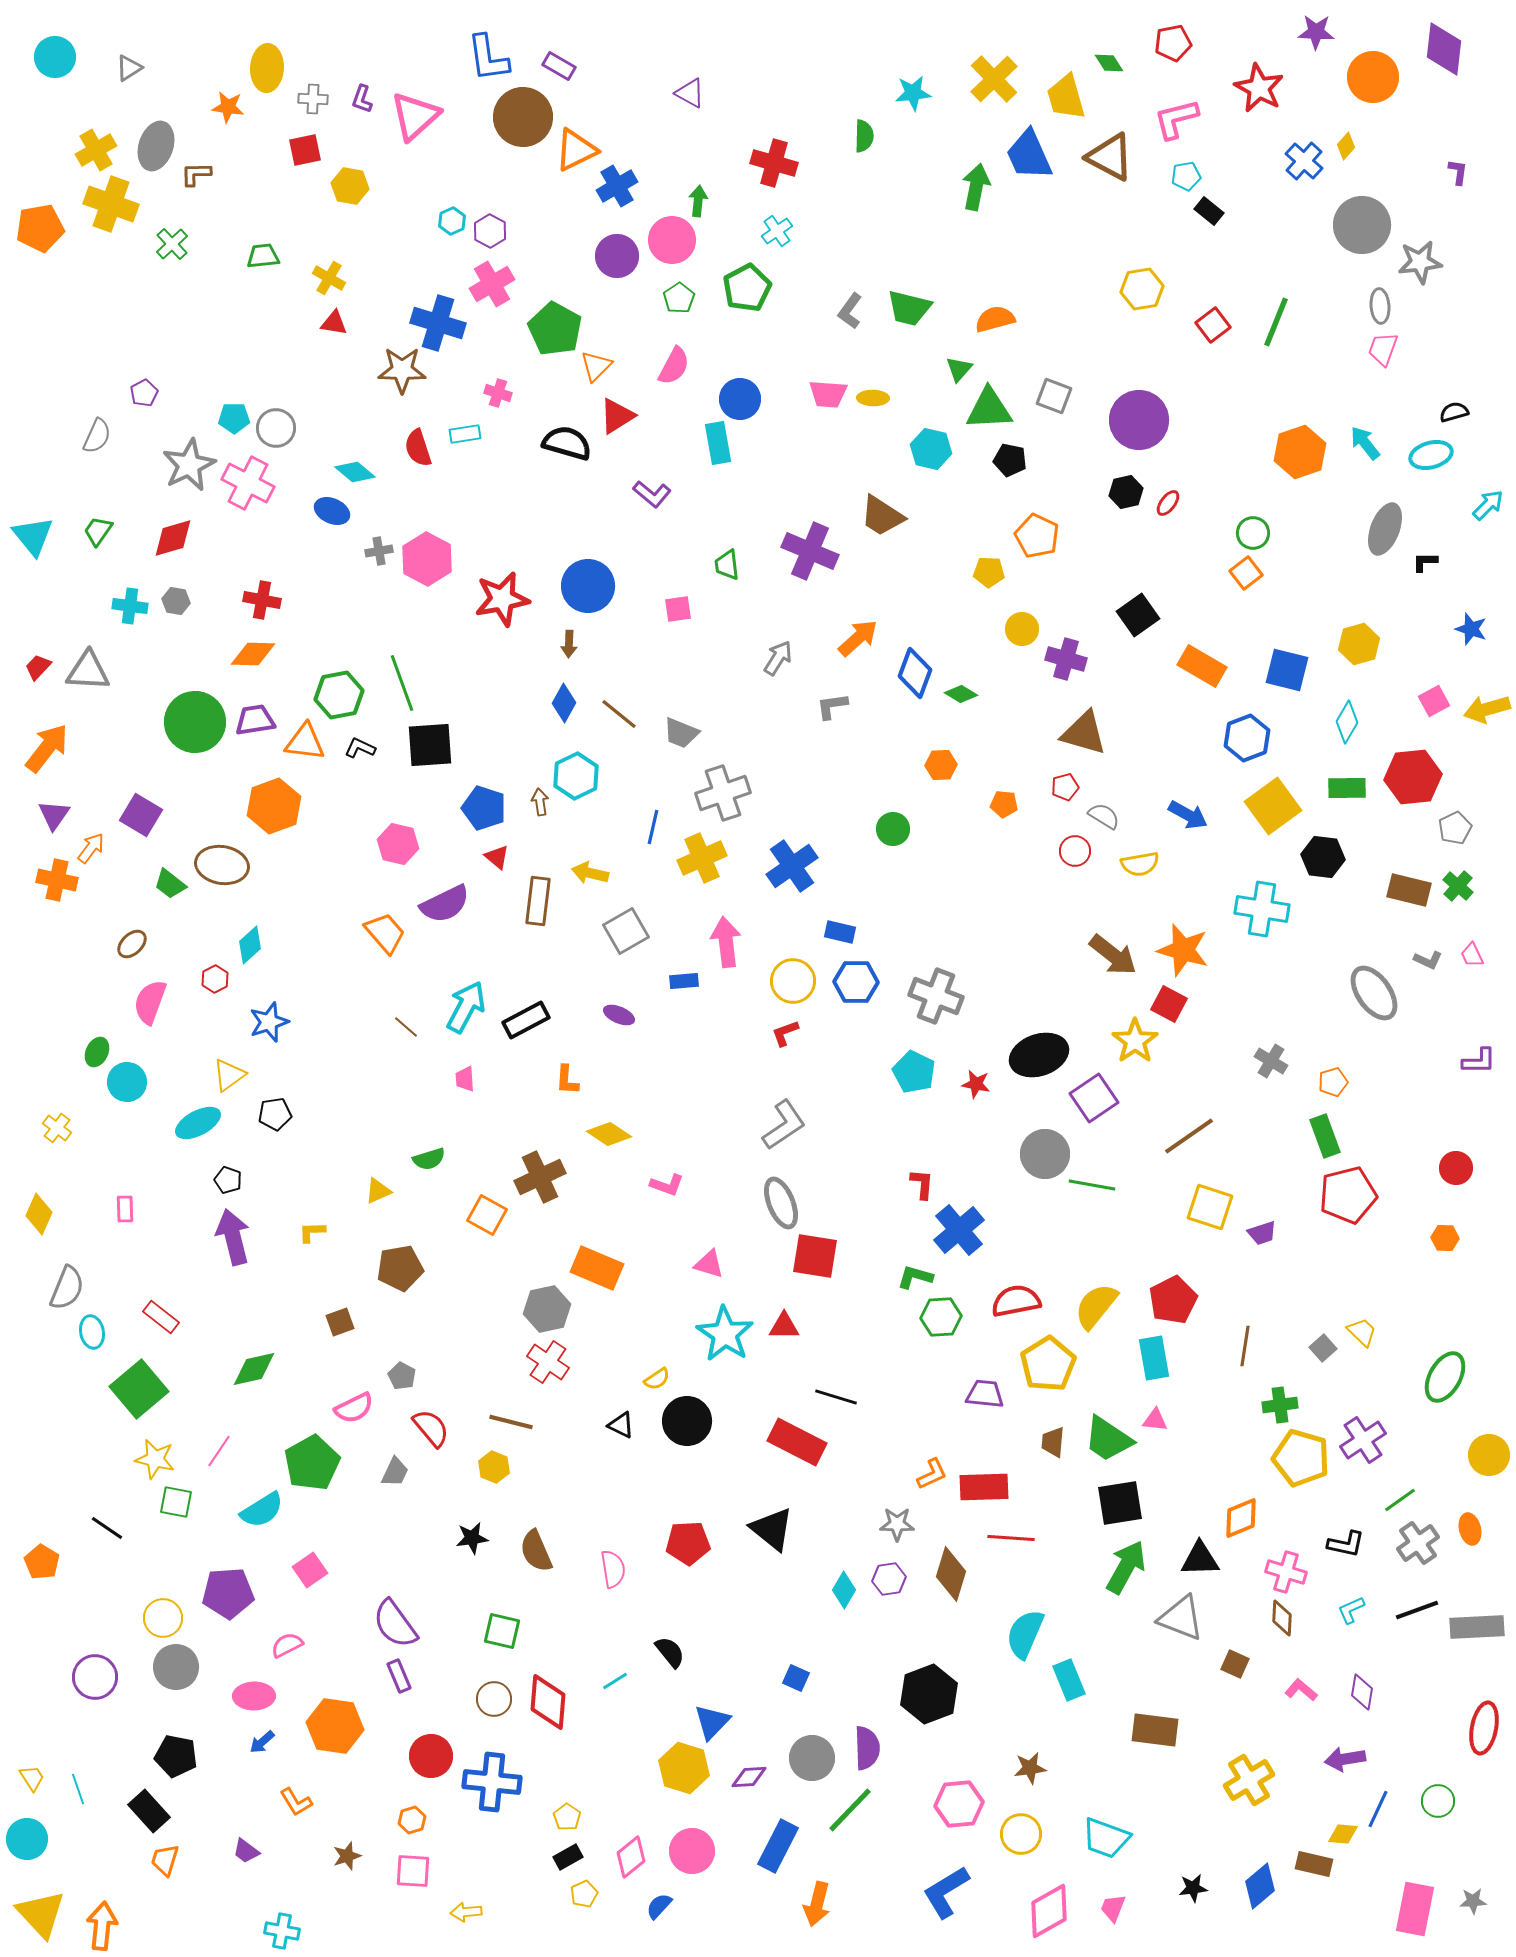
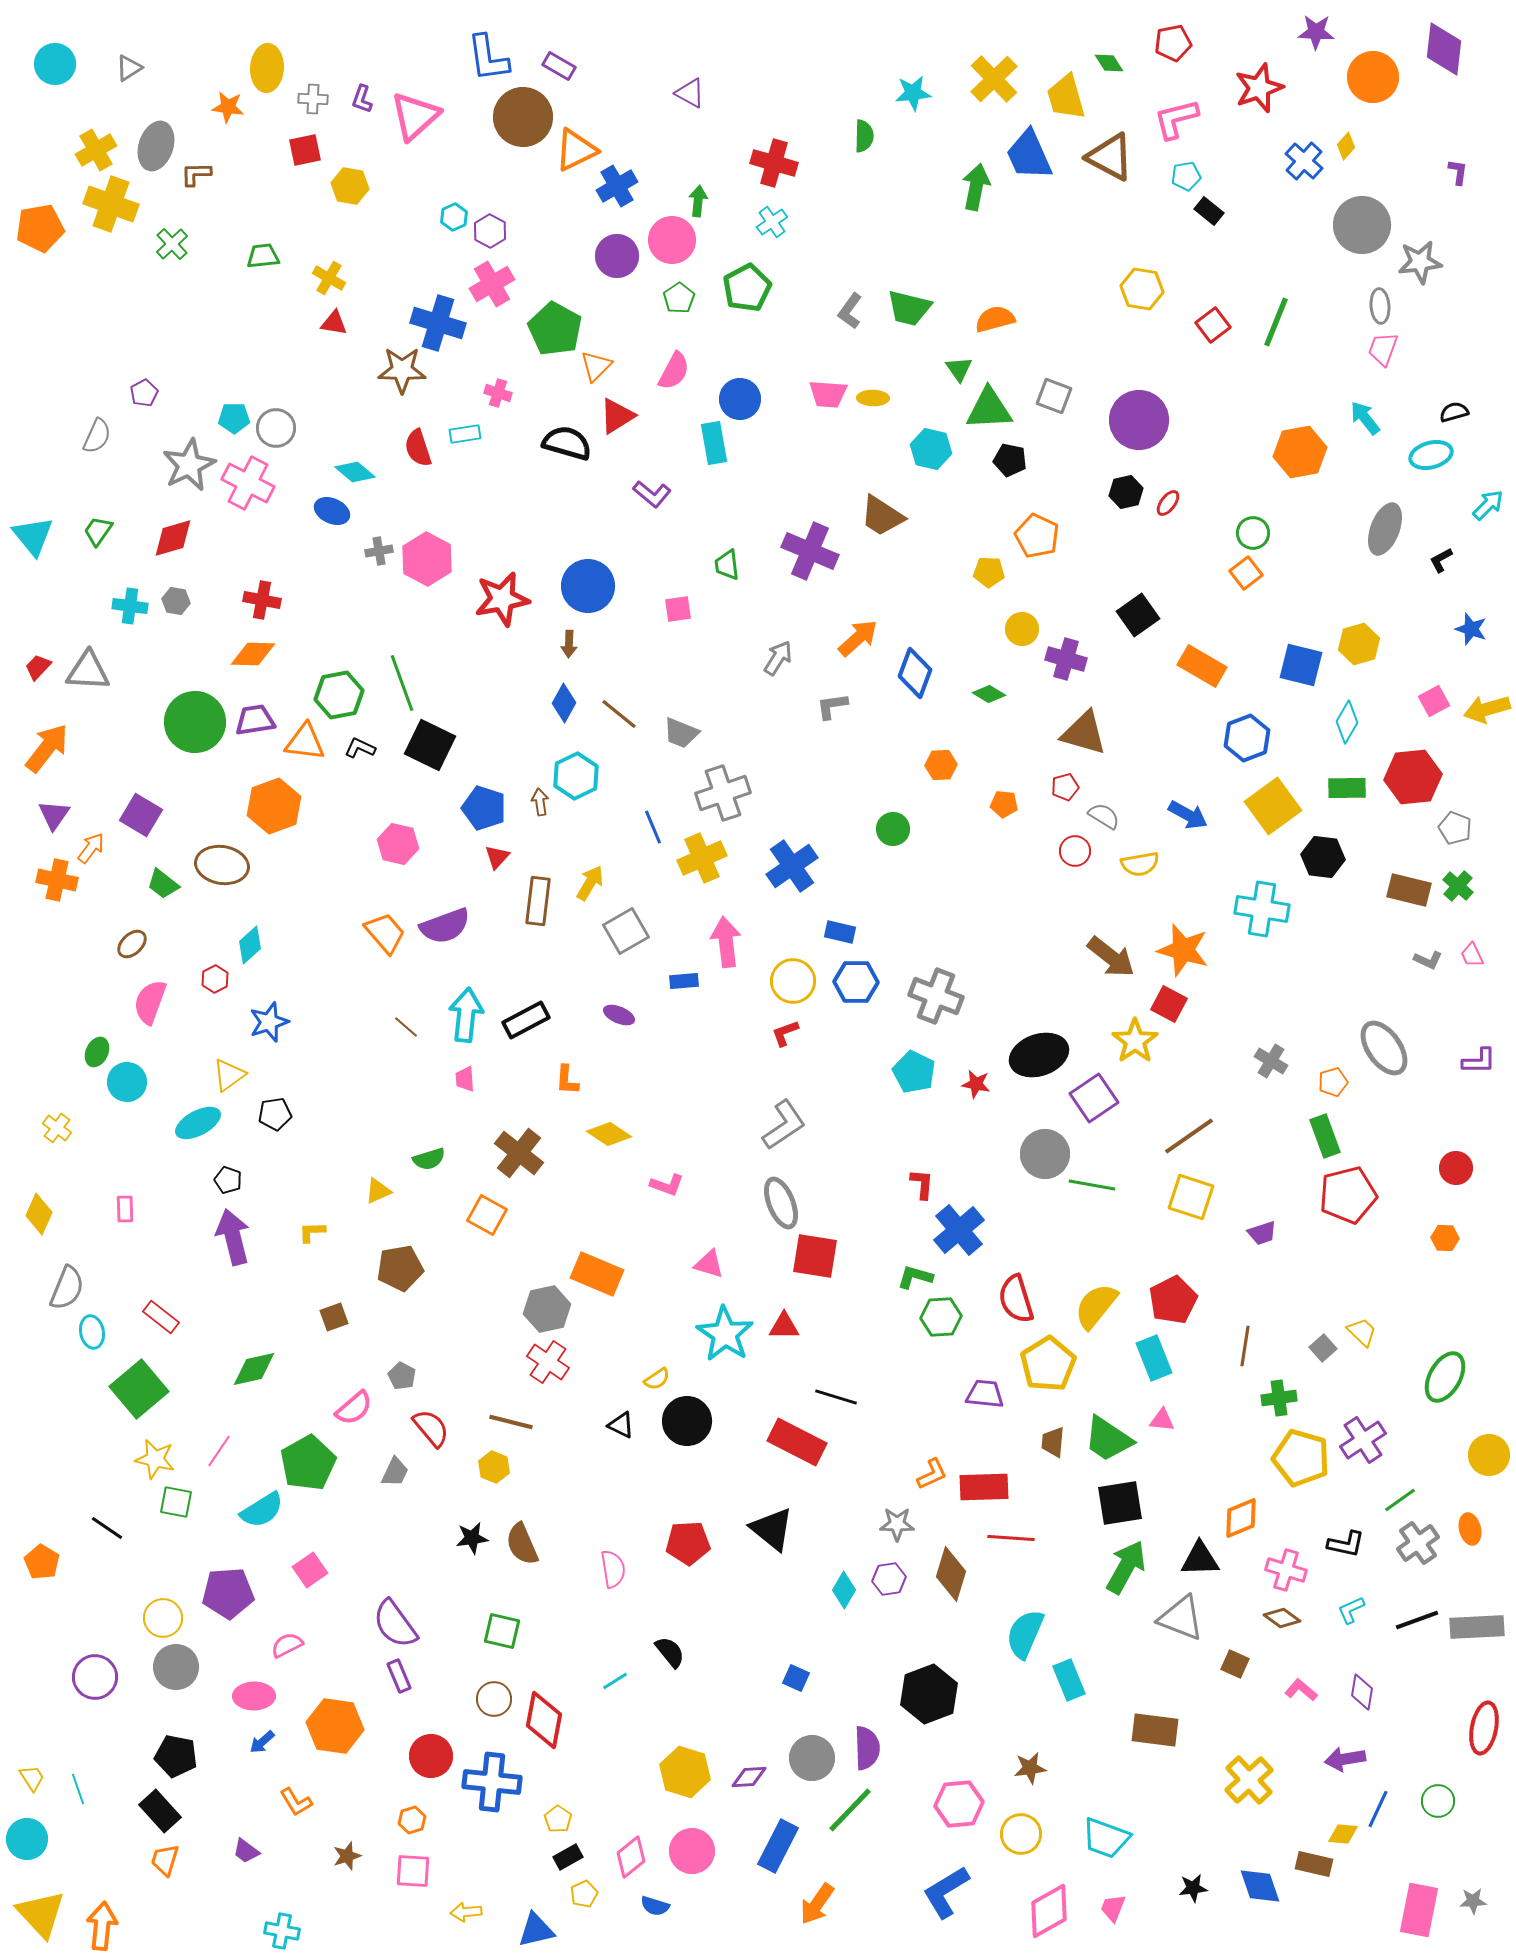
cyan circle at (55, 57): moved 7 px down
red star at (1259, 88): rotated 24 degrees clockwise
cyan hexagon at (452, 221): moved 2 px right, 4 px up
cyan cross at (777, 231): moved 5 px left, 9 px up
yellow hexagon at (1142, 289): rotated 18 degrees clockwise
pink semicircle at (674, 366): moved 5 px down
green triangle at (959, 369): rotated 16 degrees counterclockwise
cyan rectangle at (718, 443): moved 4 px left
cyan arrow at (1365, 443): moved 25 px up
orange hexagon at (1300, 452): rotated 9 degrees clockwise
black L-shape at (1425, 562): moved 16 px right, 2 px up; rotated 28 degrees counterclockwise
blue square at (1287, 670): moved 14 px right, 5 px up
green diamond at (961, 694): moved 28 px right
black square at (430, 745): rotated 30 degrees clockwise
blue line at (653, 827): rotated 36 degrees counterclockwise
gray pentagon at (1455, 828): rotated 24 degrees counterclockwise
red triangle at (497, 857): rotated 32 degrees clockwise
yellow arrow at (590, 873): moved 10 px down; rotated 108 degrees clockwise
green trapezoid at (170, 884): moved 7 px left
purple semicircle at (445, 904): moved 22 px down; rotated 6 degrees clockwise
brown arrow at (1113, 955): moved 2 px left, 2 px down
gray ellipse at (1374, 993): moved 10 px right, 55 px down
cyan arrow at (466, 1007): moved 8 px down; rotated 22 degrees counterclockwise
brown cross at (540, 1177): moved 21 px left, 24 px up; rotated 27 degrees counterclockwise
yellow square at (1210, 1207): moved 19 px left, 10 px up
orange rectangle at (597, 1268): moved 6 px down
red semicircle at (1016, 1301): moved 2 px up; rotated 96 degrees counterclockwise
brown square at (340, 1322): moved 6 px left, 5 px up
cyan rectangle at (1154, 1358): rotated 12 degrees counterclockwise
green cross at (1280, 1405): moved 1 px left, 7 px up
pink semicircle at (354, 1408): rotated 15 degrees counterclockwise
pink triangle at (1155, 1420): moved 7 px right
green pentagon at (312, 1463): moved 4 px left
brown semicircle at (536, 1551): moved 14 px left, 7 px up
pink cross at (1286, 1572): moved 2 px up
black line at (1417, 1610): moved 10 px down
brown diamond at (1282, 1618): rotated 57 degrees counterclockwise
red diamond at (548, 1702): moved 4 px left, 18 px down; rotated 6 degrees clockwise
blue triangle at (712, 1722): moved 176 px left, 208 px down; rotated 33 degrees clockwise
yellow hexagon at (684, 1768): moved 1 px right, 4 px down
yellow cross at (1249, 1780): rotated 12 degrees counterclockwise
black rectangle at (149, 1811): moved 11 px right
yellow pentagon at (567, 1817): moved 9 px left, 2 px down
blue diamond at (1260, 1886): rotated 69 degrees counterclockwise
orange arrow at (817, 1904): rotated 21 degrees clockwise
blue semicircle at (659, 1906): moved 4 px left; rotated 116 degrees counterclockwise
pink rectangle at (1415, 1909): moved 4 px right, 1 px down
